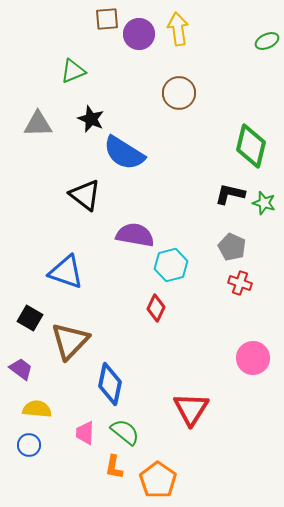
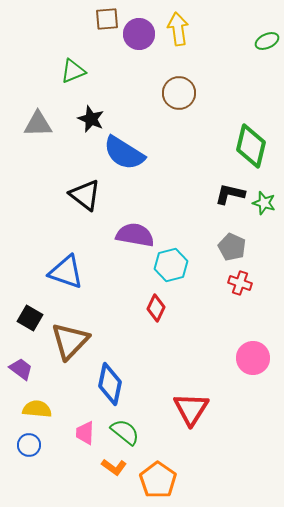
orange L-shape: rotated 65 degrees counterclockwise
